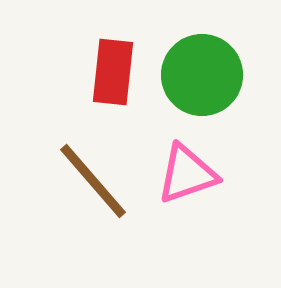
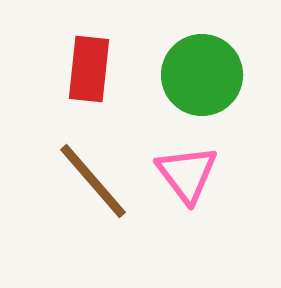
red rectangle: moved 24 px left, 3 px up
pink triangle: rotated 48 degrees counterclockwise
